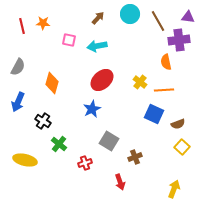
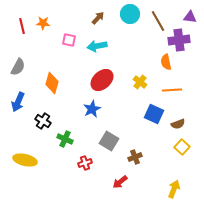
purple triangle: moved 2 px right
orange line: moved 8 px right
green cross: moved 6 px right, 5 px up; rotated 14 degrees counterclockwise
red arrow: rotated 70 degrees clockwise
